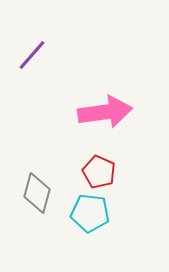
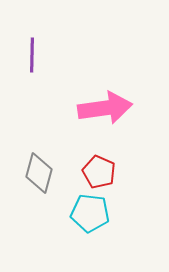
purple line: rotated 40 degrees counterclockwise
pink arrow: moved 4 px up
gray diamond: moved 2 px right, 20 px up
